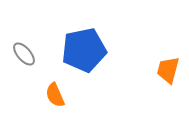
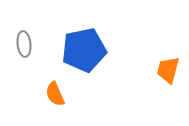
gray ellipse: moved 10 px up; rotated 35 degrees clockwise
orange semicircle: moved 1 px up
